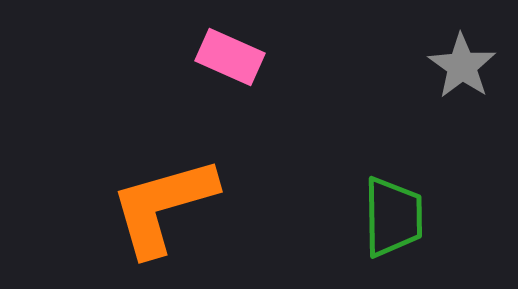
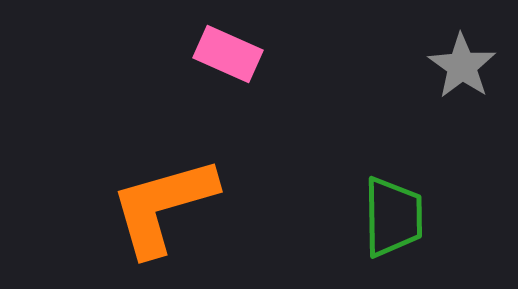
pink rectangle: moved 2 px left, 3 px up
